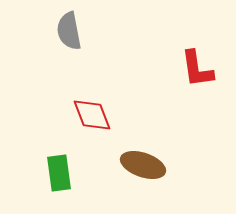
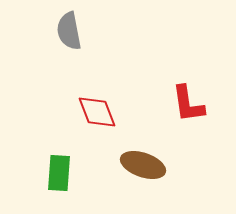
red L-shape: moved 9 px left, 35 px down
red diamond: moved 5 px right, 3 px up
green rectangle: rotated 12 degrees clockwise
